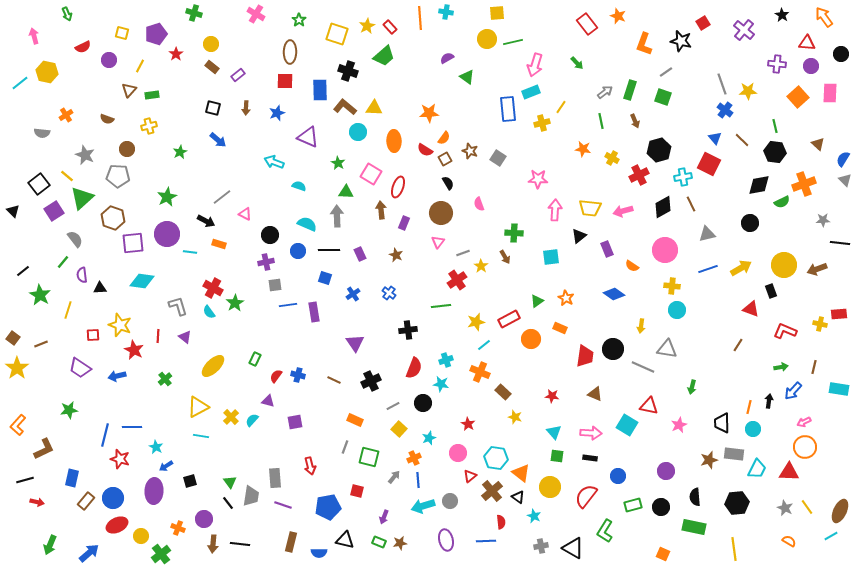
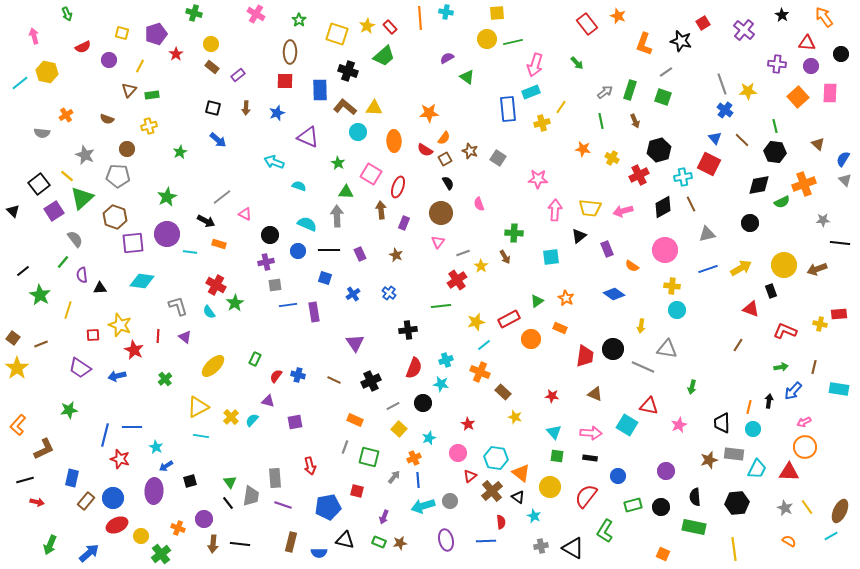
brown hexagon at (113, 218): moved 2 px right, 1 px up
red cross at (213, 288): moved 3 px right, 3 px up
